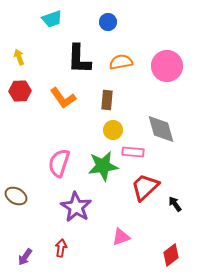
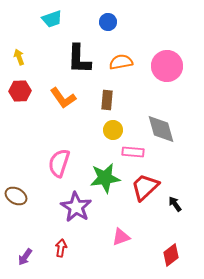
green star: moved 2 px right, 12 px down
